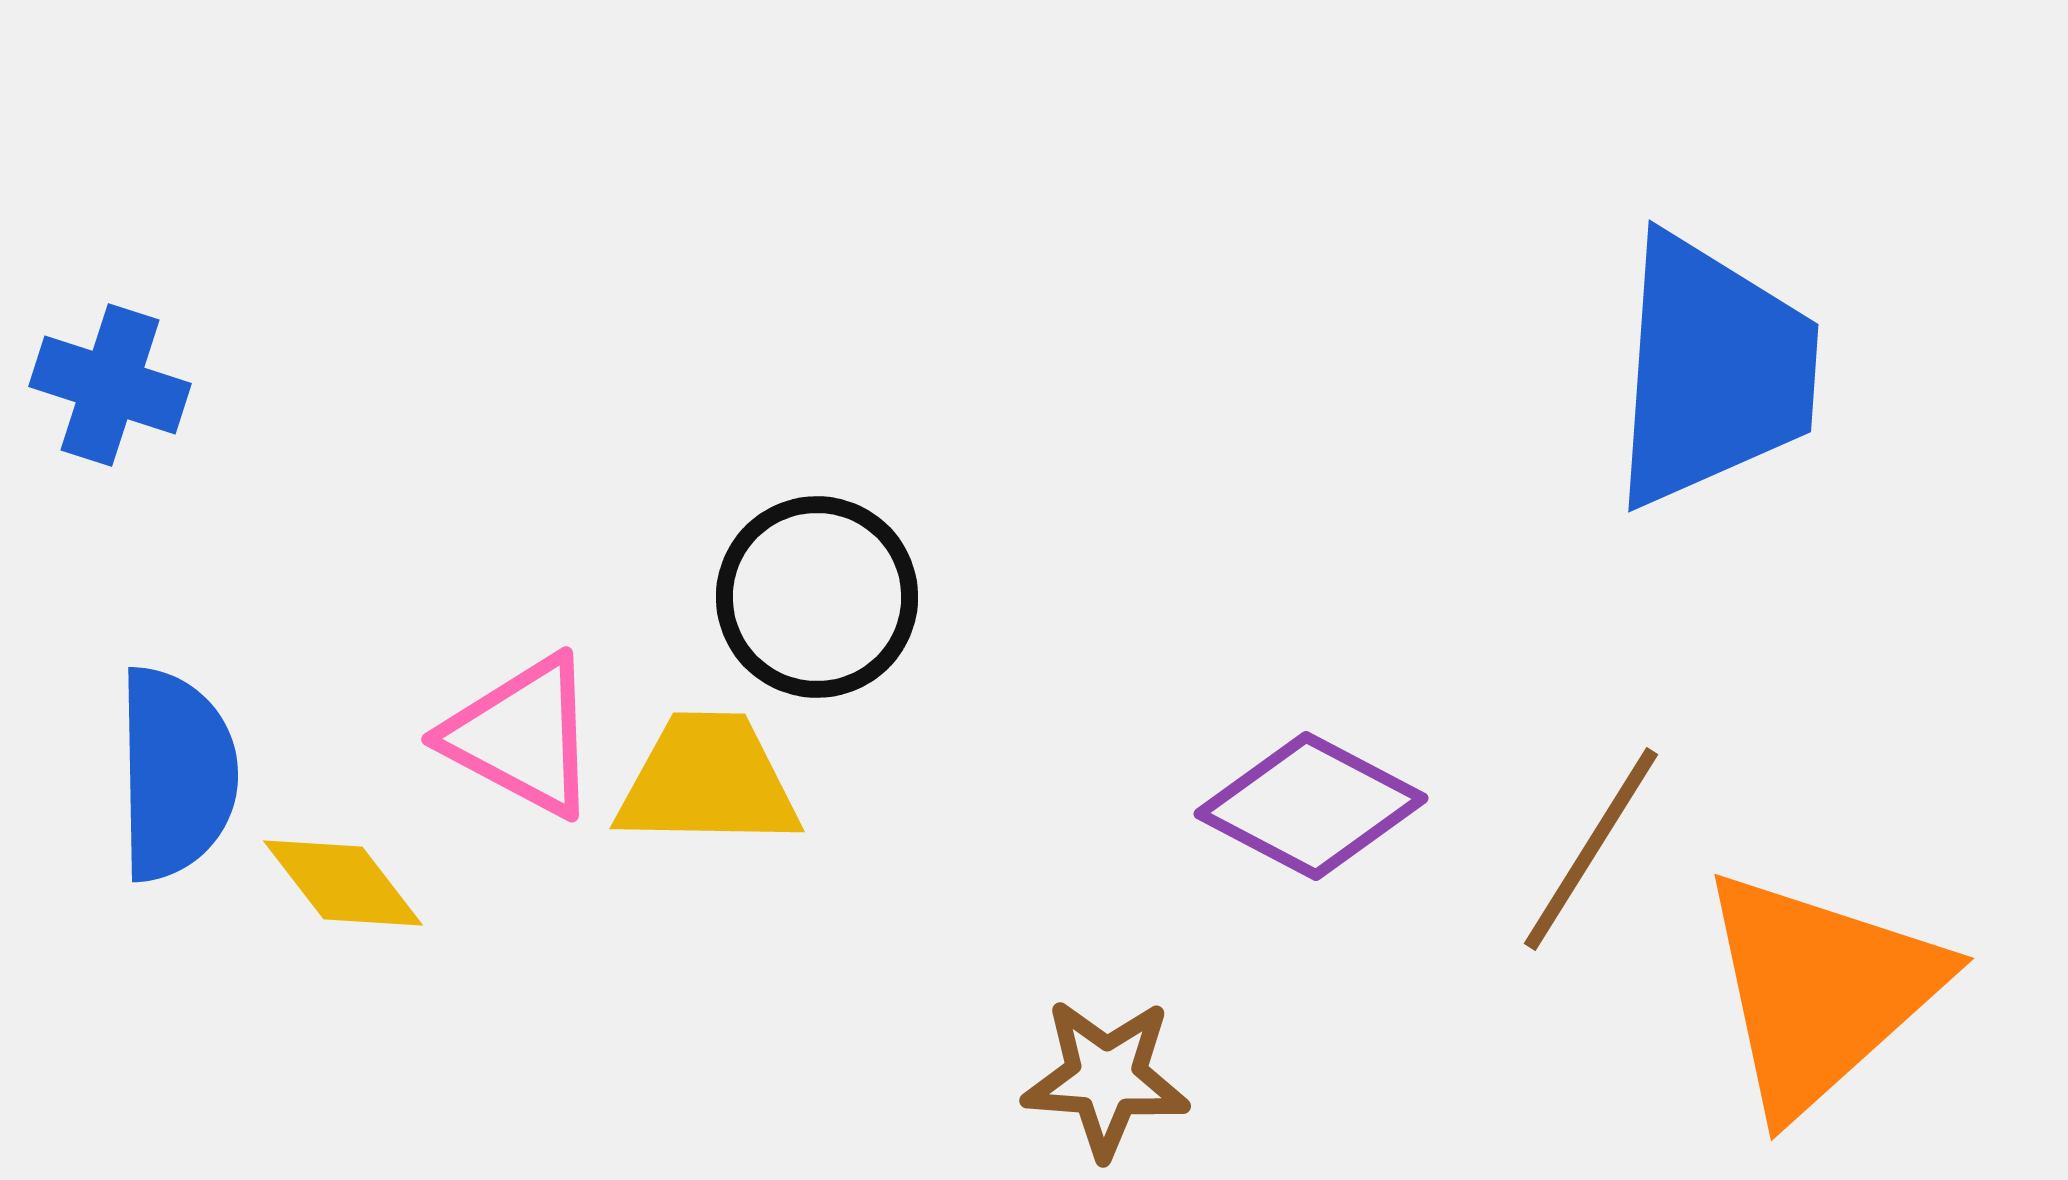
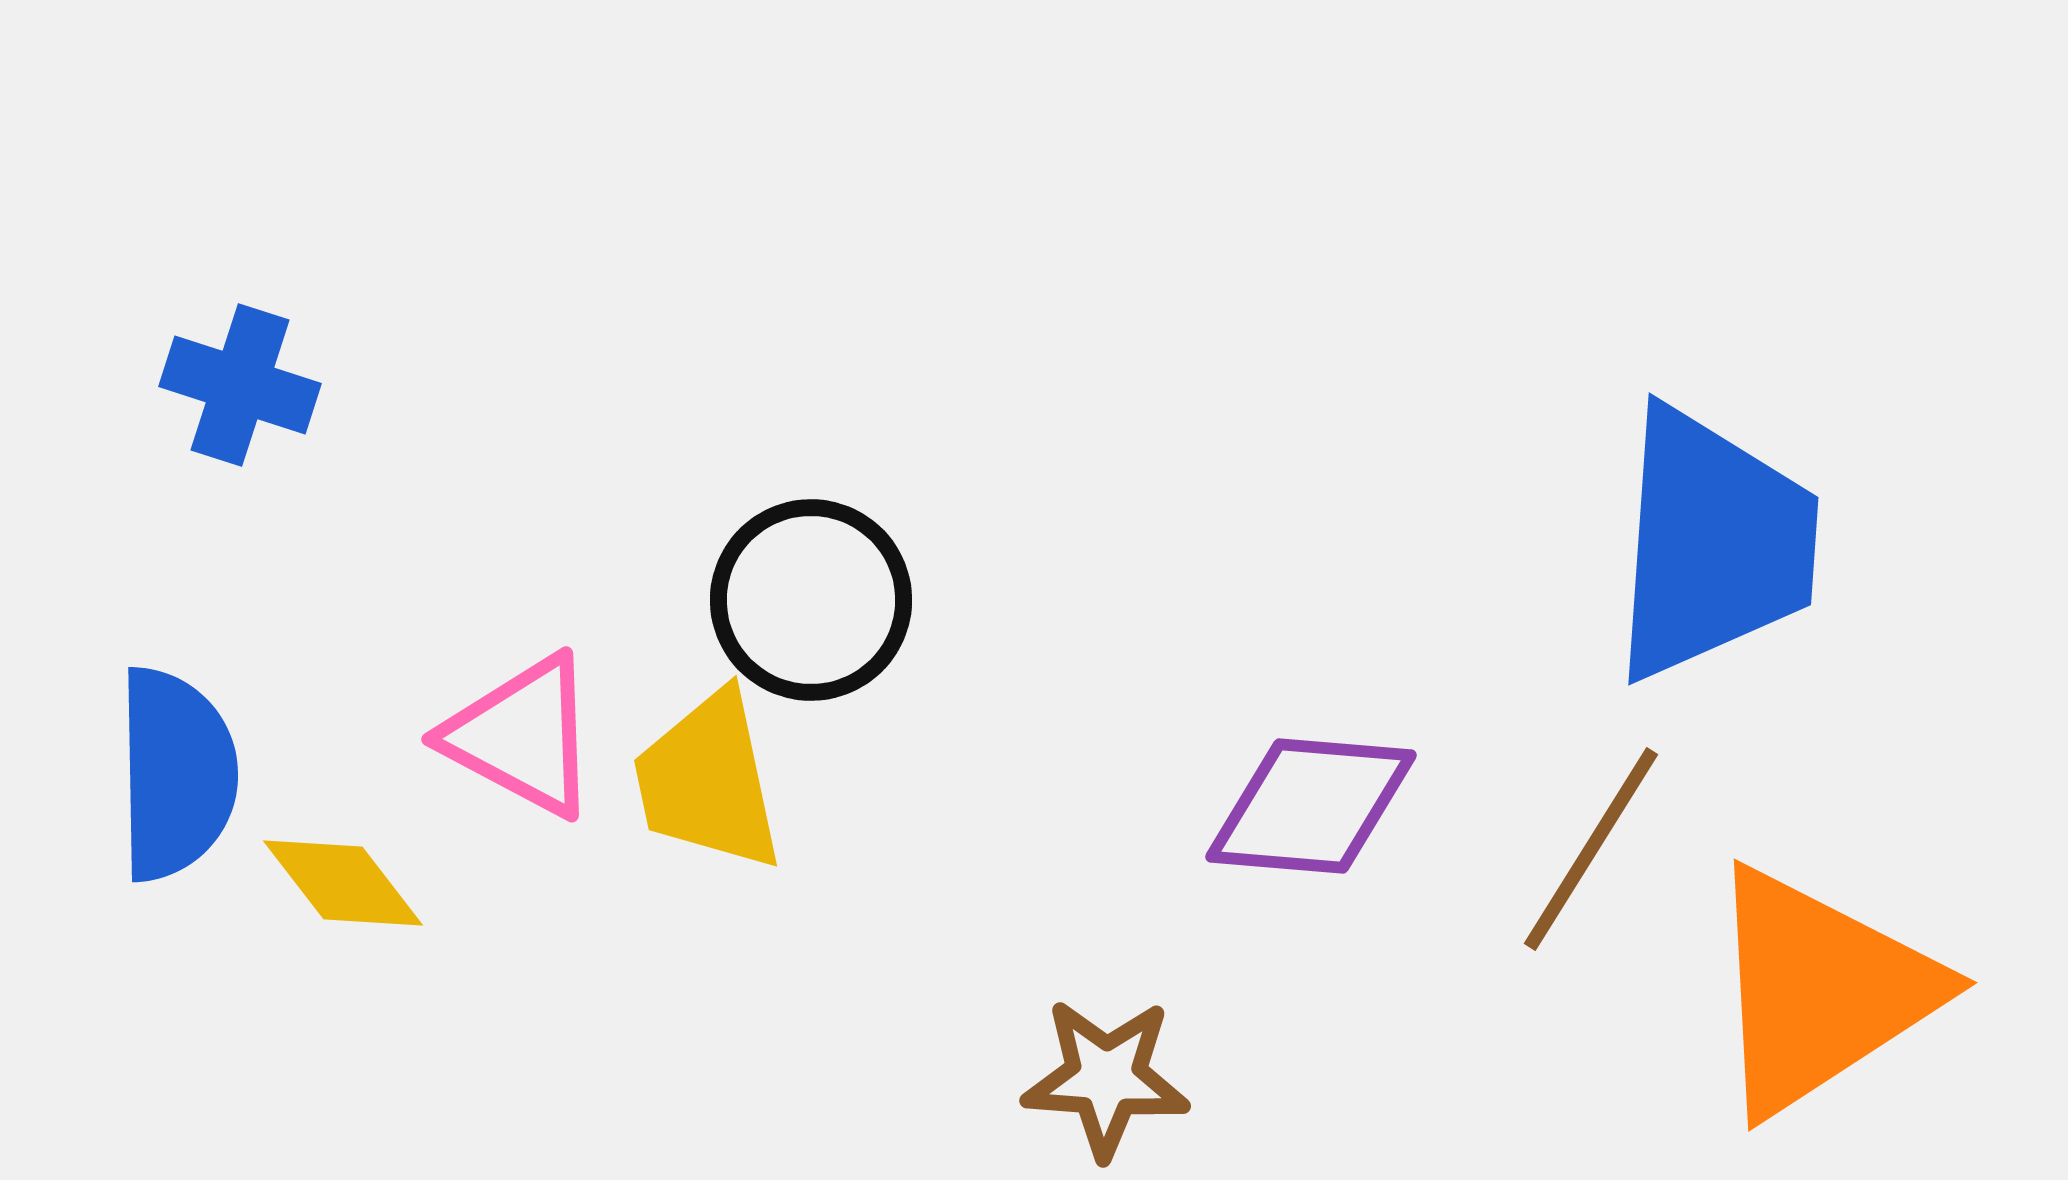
blue trapezoid: moved 173 px down
blue cross: moved 130 px right
black circle: moved 6 px left, 3 px down
yellow trapezoid: rotated 103 degrees counterclockwise
purple diamond: rotated 23 degrees counterclockwise
orange triangle: rotated 9 degrees clockwise
